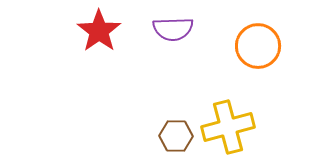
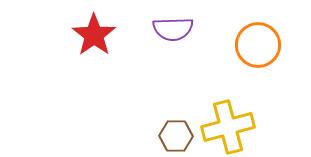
red star: moved 5 px left, 4 px down
orange circle: moved 1 px up
